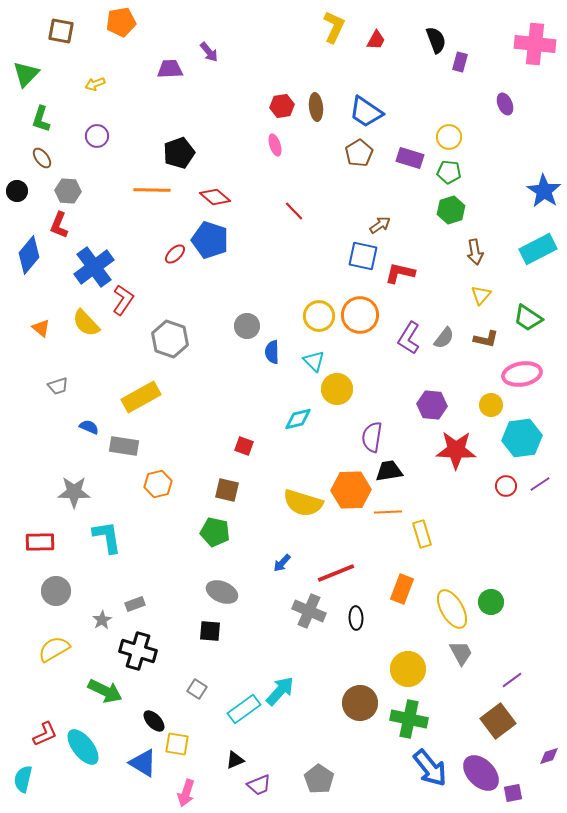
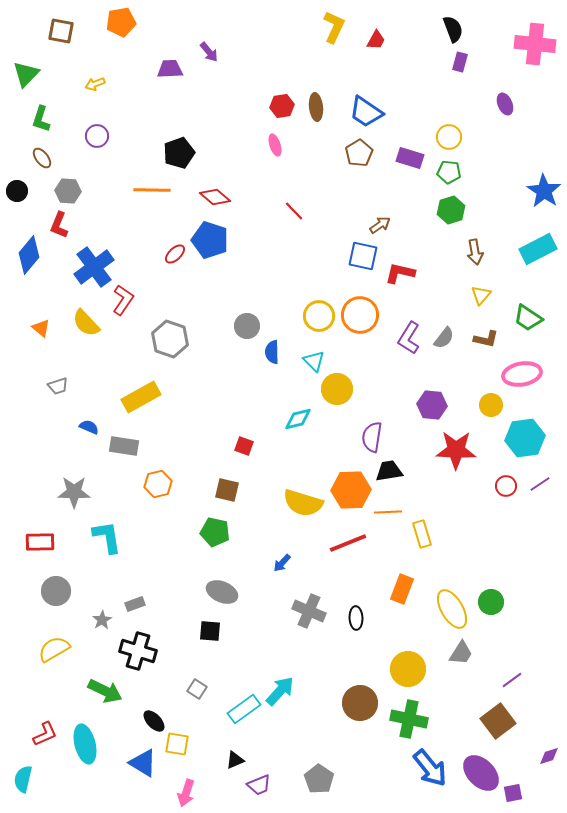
black semicircle at (436, 40): moved 17 px right, 11 px up
cyan hexagon at (522, 438): moved 3 px right
red line at (336, 573): moved 12 px right, 30 px up
gray trapezoid at (461, 653): rotated 60 degrees clockwise
cyan ellipse at (83, 747): moved 2 px right, 3 px up; rotated 24 degrees clockwise
